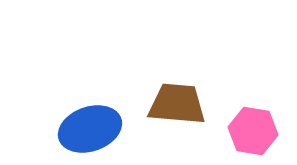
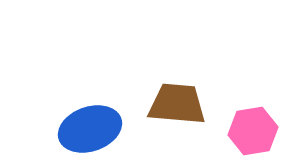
pink hexagon: rotated 18 degrees counterclockwise
